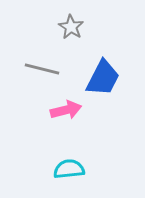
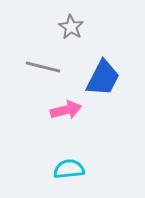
gray line: moved 1 px right, 2 px up
